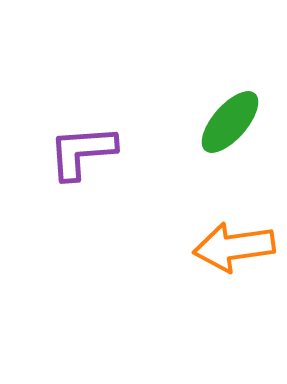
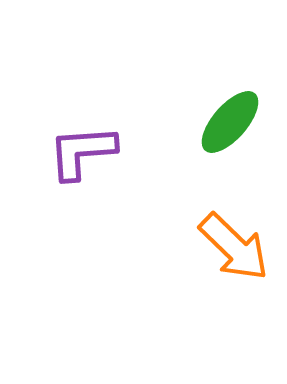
orange arrow: rotated 128 degrees counterclockwise
